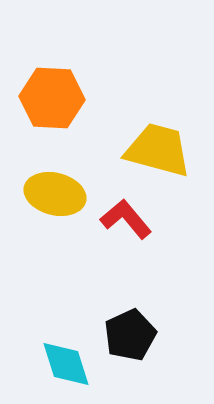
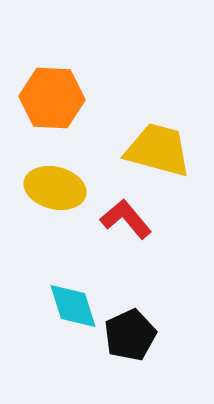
yellow ellipse: moved 6 px up
cyan diamond: moved 7 px right, 58 px up
